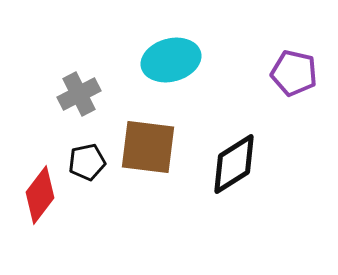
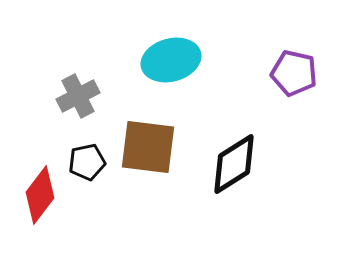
gray cross: moved 1 px left, 2 px down
